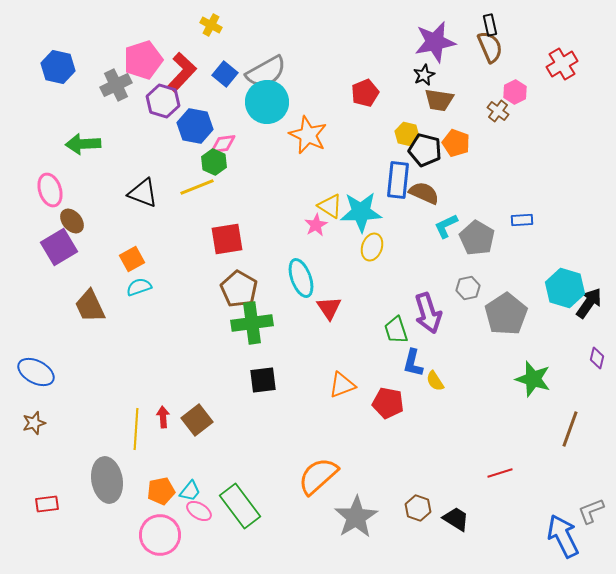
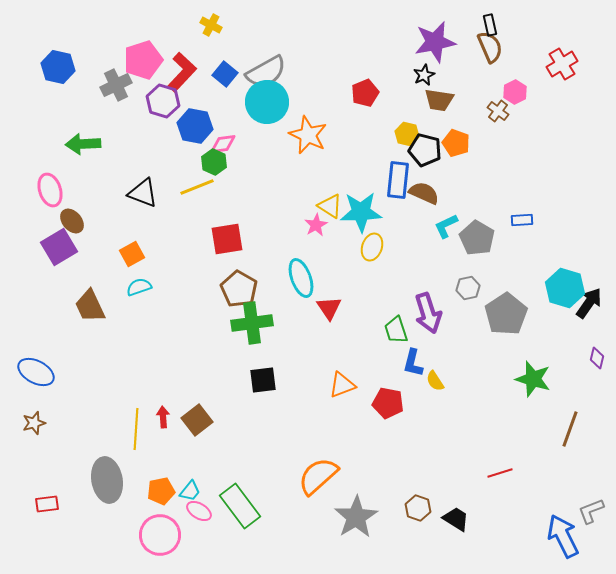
orange square at (132, 259): moved 5 px up
